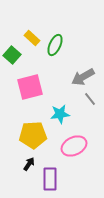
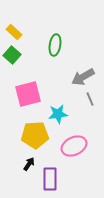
yellow rectangle: moved 18 px left, 6 px up
green ellipse: rotated 15 degrees counterclockwise
pink square: moved 2 px left, 7 px down
gray line: rotated 16 degrees clockwise
cyan star: moved 2 px left
yellow pentagon: moved 2 px right
